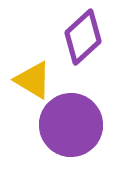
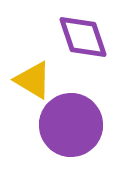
purple diamond: rotated 66 degrees counterclockwise
